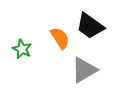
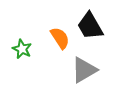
black trapezoid: rotated 24 degrees clockwise
